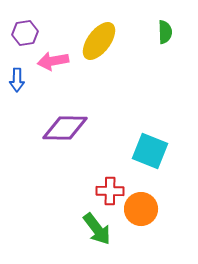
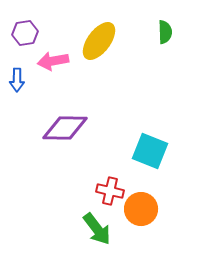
red cross: rotated 12 degrees clockwise
